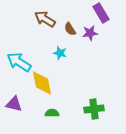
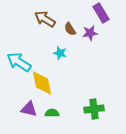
purple triangle: moved 15 px right, 5 px down
